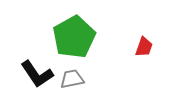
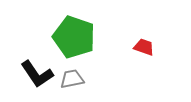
green pentagon: rotated 24 degrees counterclockwise
red trapezoid: rotated 90 degrees counterclockwise
